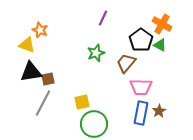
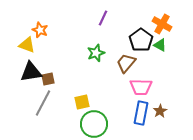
brown star: moved 1 px right
